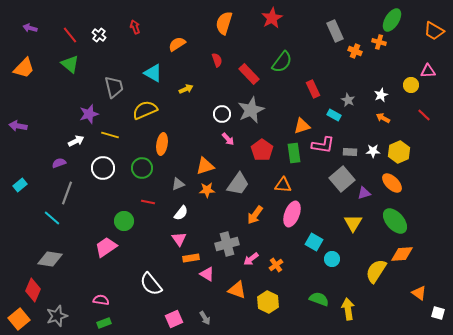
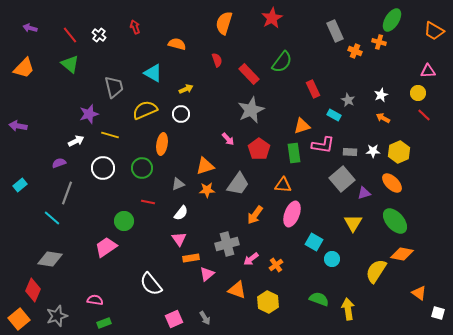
orange semicircle at (177, 44): rotated 48 degrees clockwise
yellow circle at (411, 85): moved 7 px right, 8 px down
white circle at (222, 114): moved 41 px left
red pentagon at (262, 150): moved 3 px left, 1 px up
orange diamond at (402, 254): rotated 15 degrees clockwise
pink triangle at (207, 274): rotated 49 degrees clockwise
pink semicircle at (101, 300): moved 6 px left
